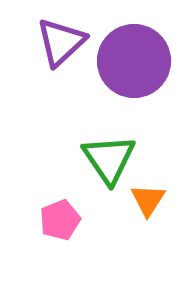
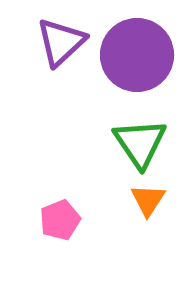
purple circle: moved 3 px right, 6 px up
green triangle: moved 31 px right, 16 px up
